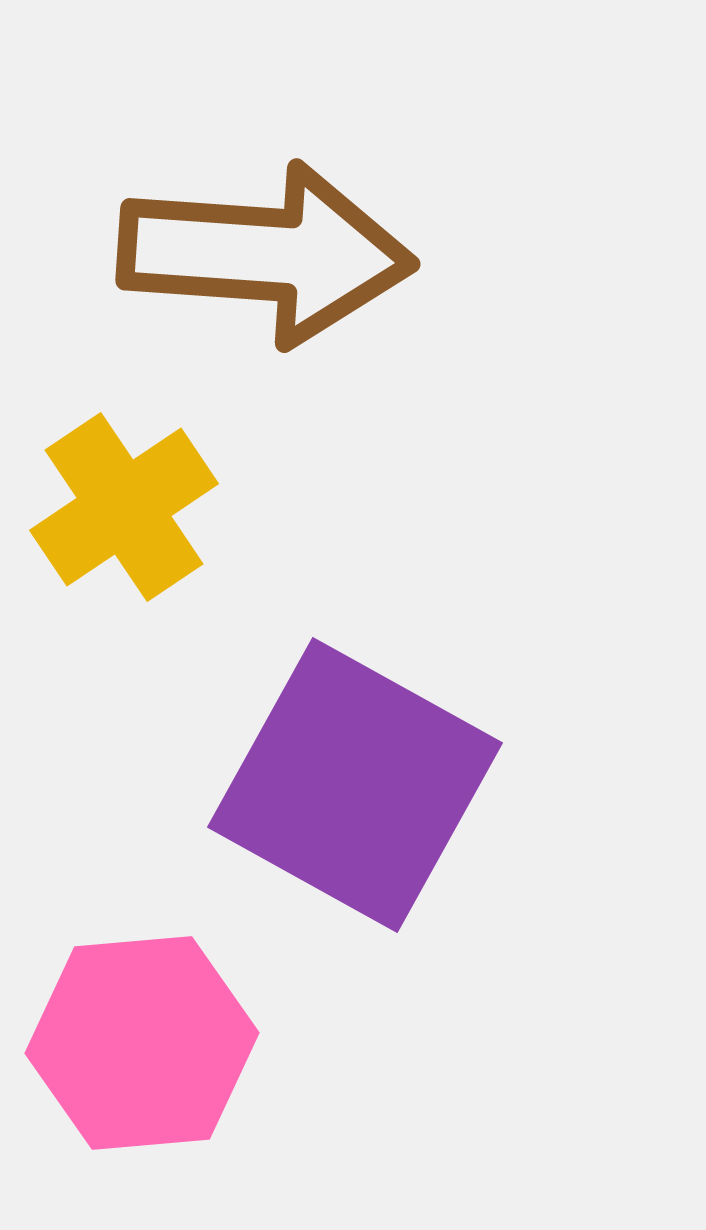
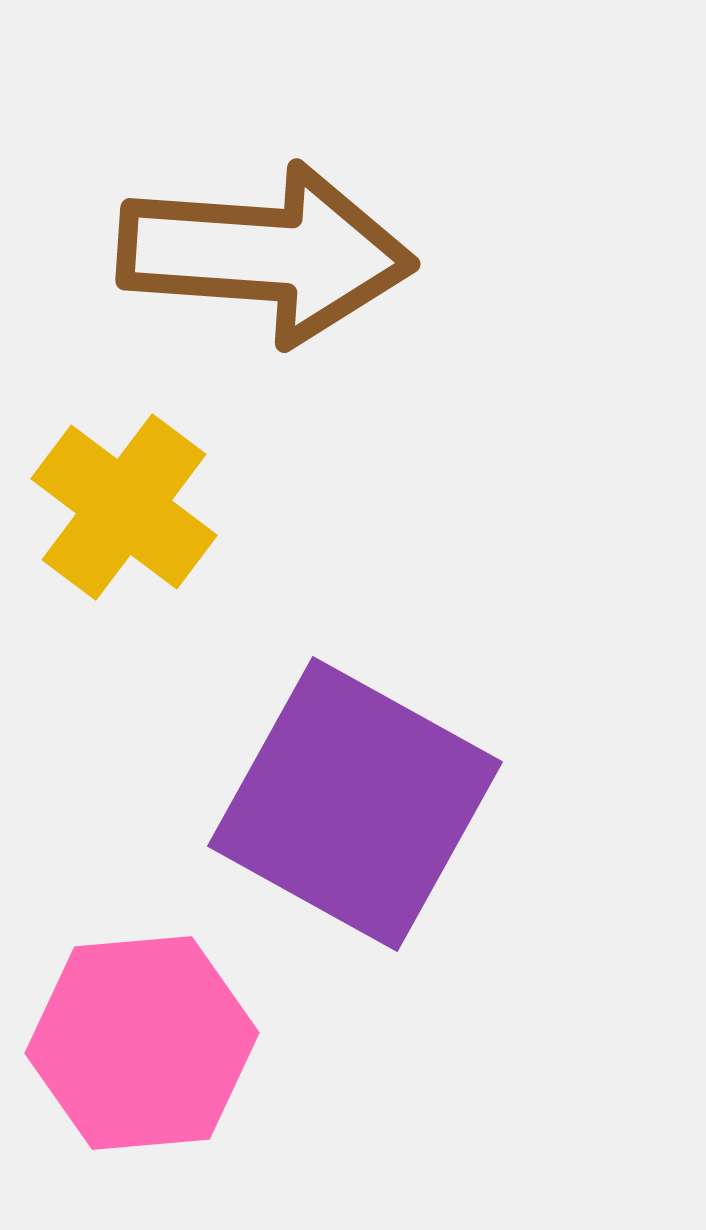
yellow cross: rotated 19 degrees counterclockwise
purple square: moved 19 px down
